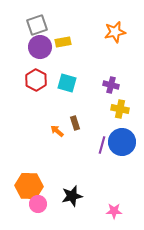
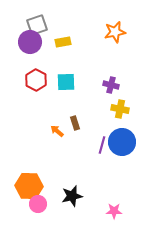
purple circle: moved 10 px left, 5 px up
cyan square: moved 1 px left, 1 px up; rotated 18 degrees counterclockwise
